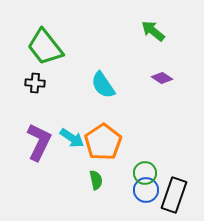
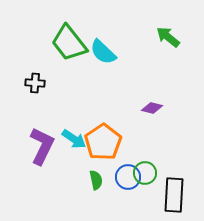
green arrow: moved 15 px right, 6 px down
green trapezoid: moved 24 px right, 4 px up
purple diamond: moved 10 px left, 30 px down; rotated 20 degrees counterclockwise
cyan semicircle: moved 33 px up; rotated 12 degrees counterclockwise
cyan arrow: moved 2 px right, 1 px down
purple L-shape: moved 3 px right, 4 px down
blue circle: moved 18 px left, 13 px up
black rectangle: rotated 16 degrees counterclockwise
